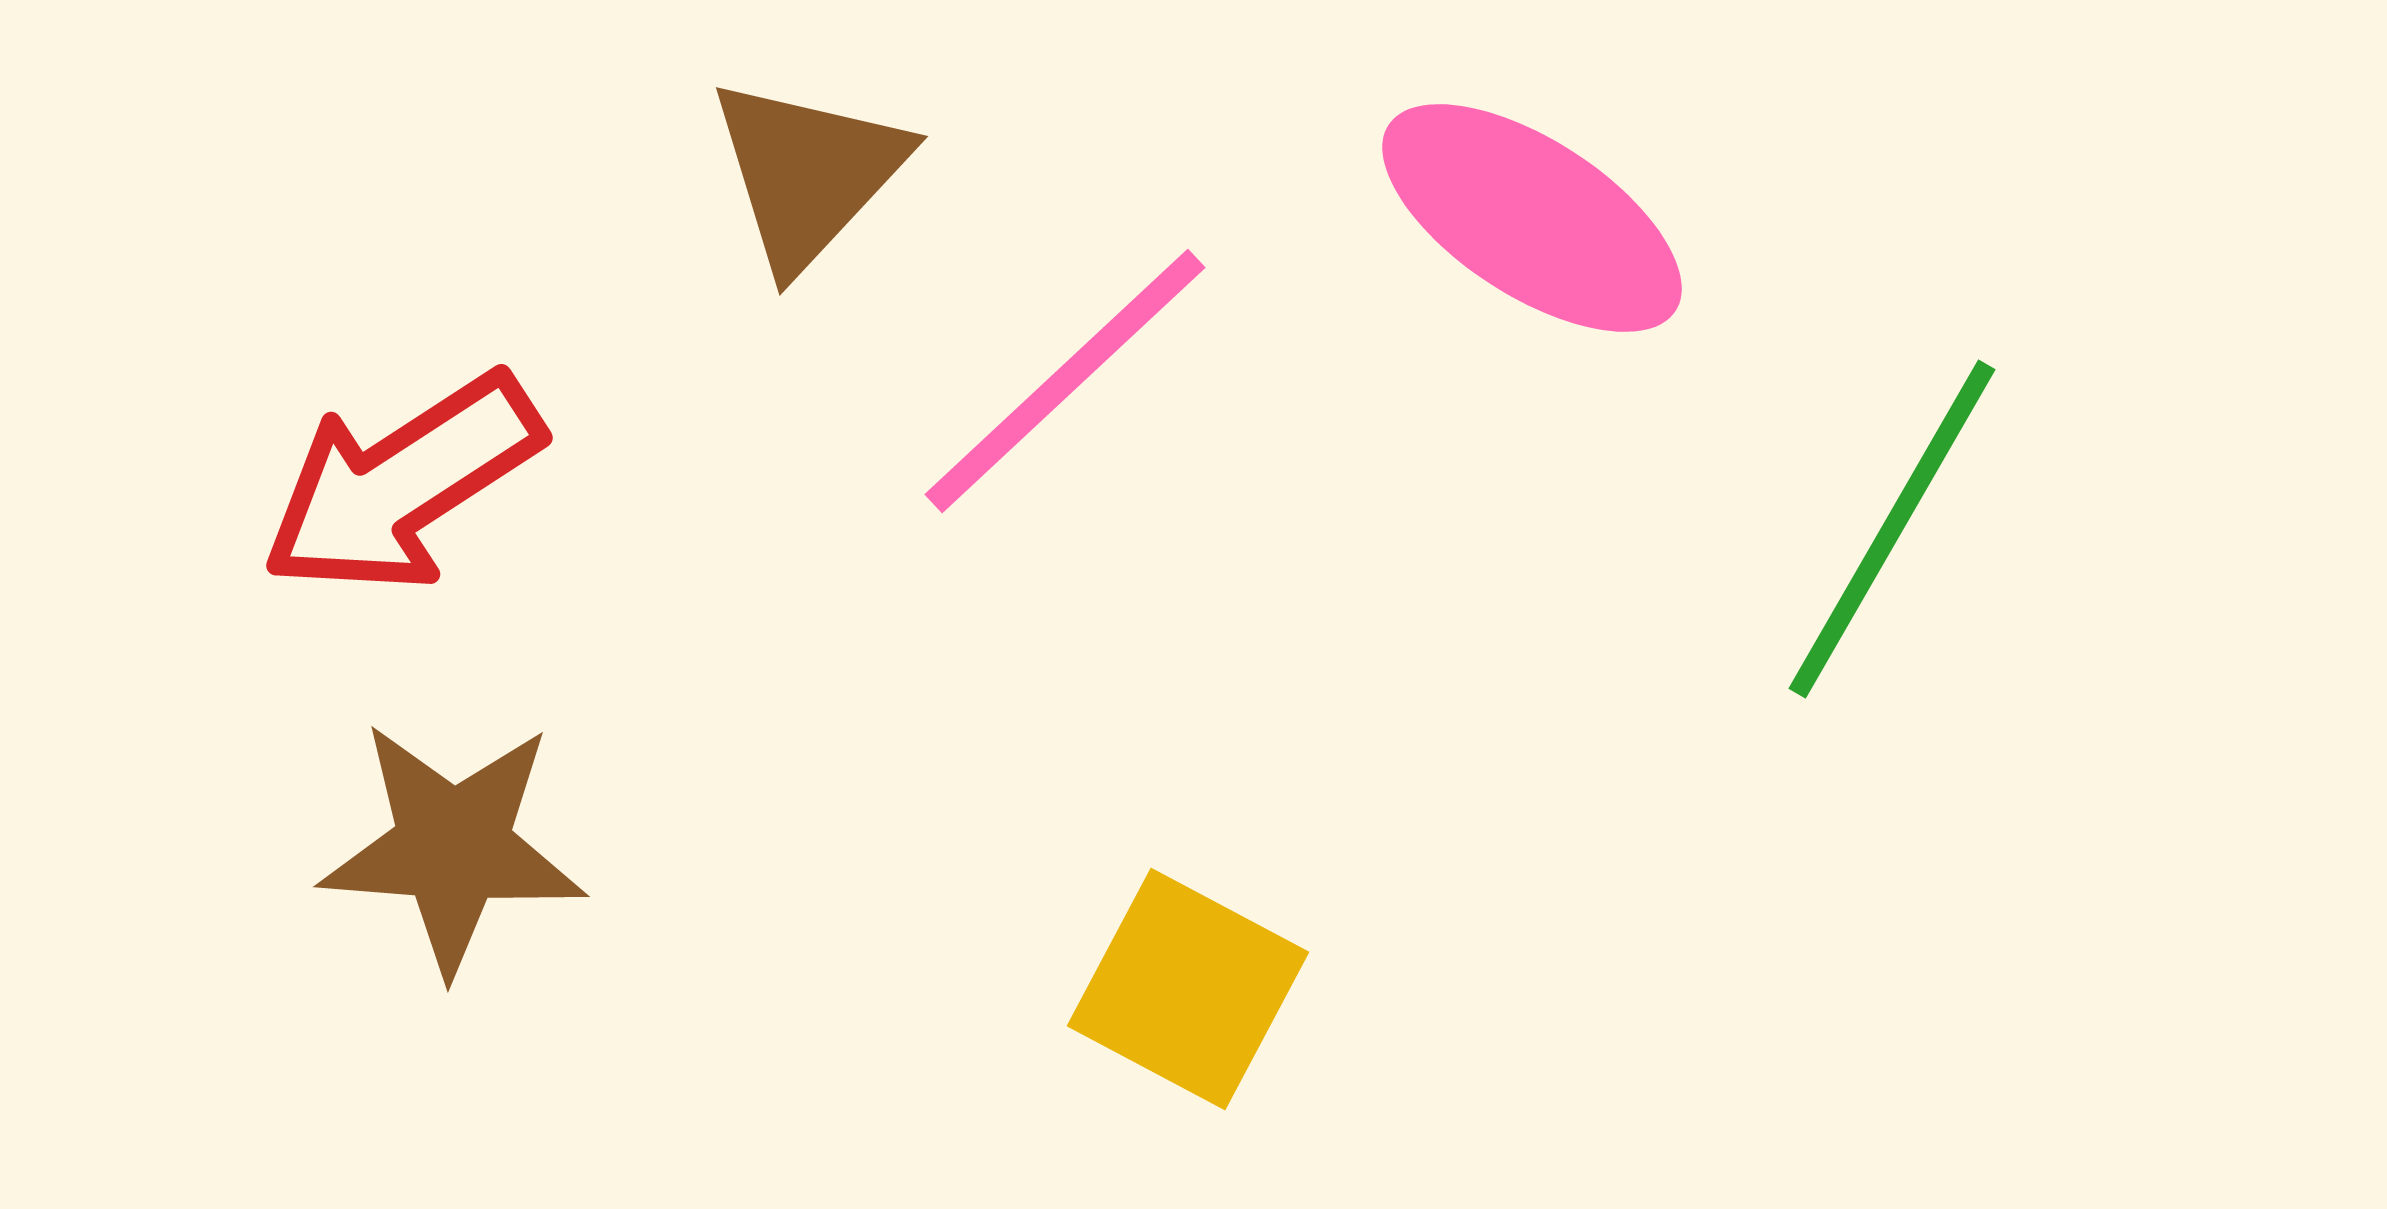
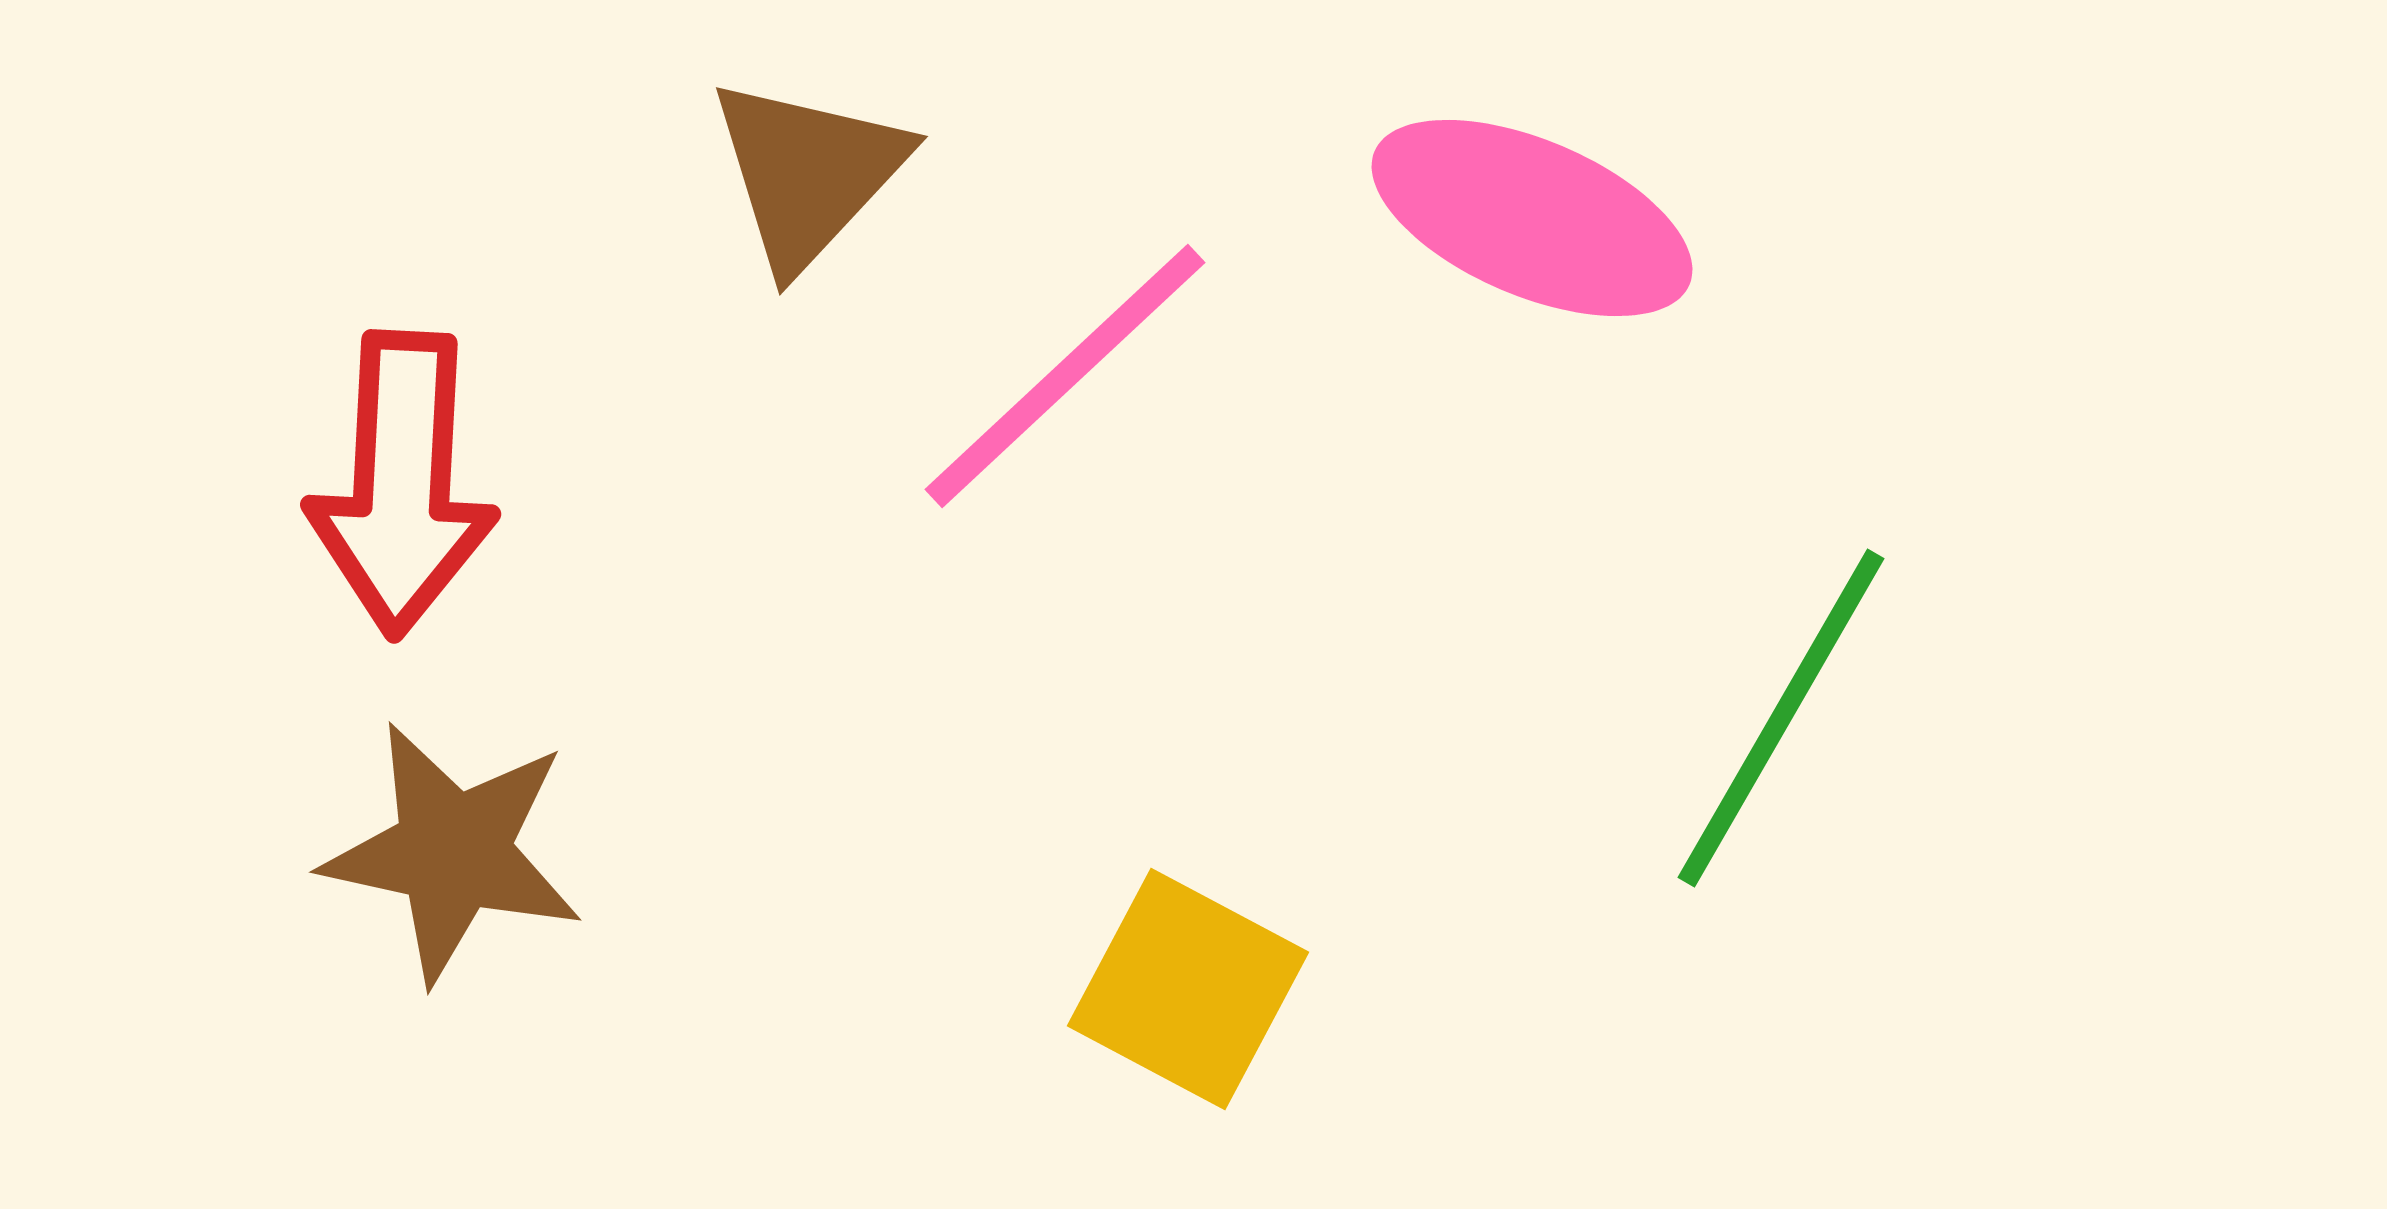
pink ellipse: rotated 10 degrees counterclockwise
pink line: moved 5 px up
red arrow: rotated 54 degrees counterclockwise
green line: moved 111 px left, 189 px down
brown star: moved 5 px down; rotated 8 degrees clockwise
